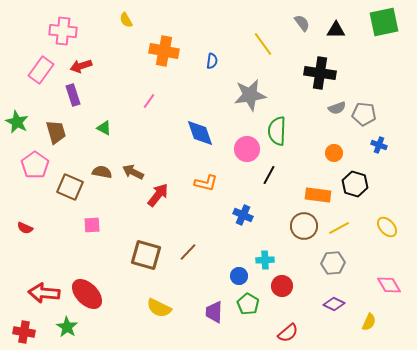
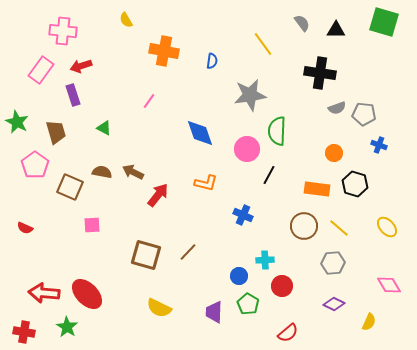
green square at (384, 22): rotated 28 degrees clockwise
orange rectangle at (318, 195): moved 1 px left, 6 px up
yellow line at (339, 228): rotated 70 degrees clockwise
